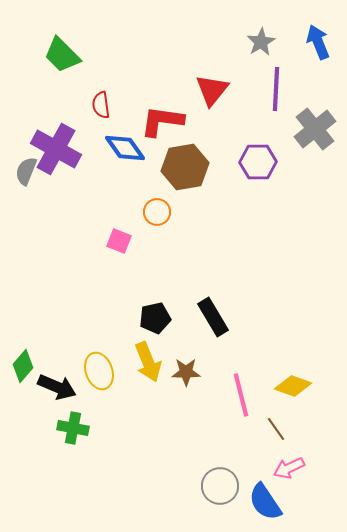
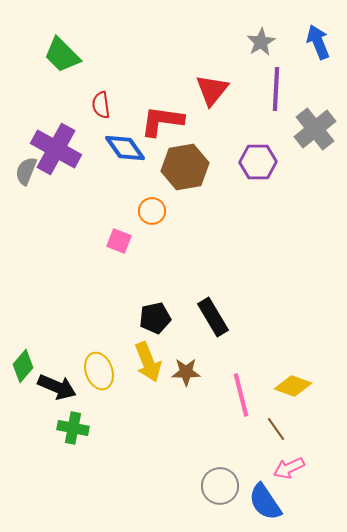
orange circle: moved 5 px left, 1 px up
